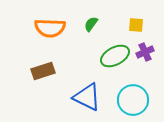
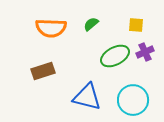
green semicircle: rotated 14 degrees clockwise
orange semicircle: moved 1 px right
blue triangle: rotated 12 degrees counterclockwise
